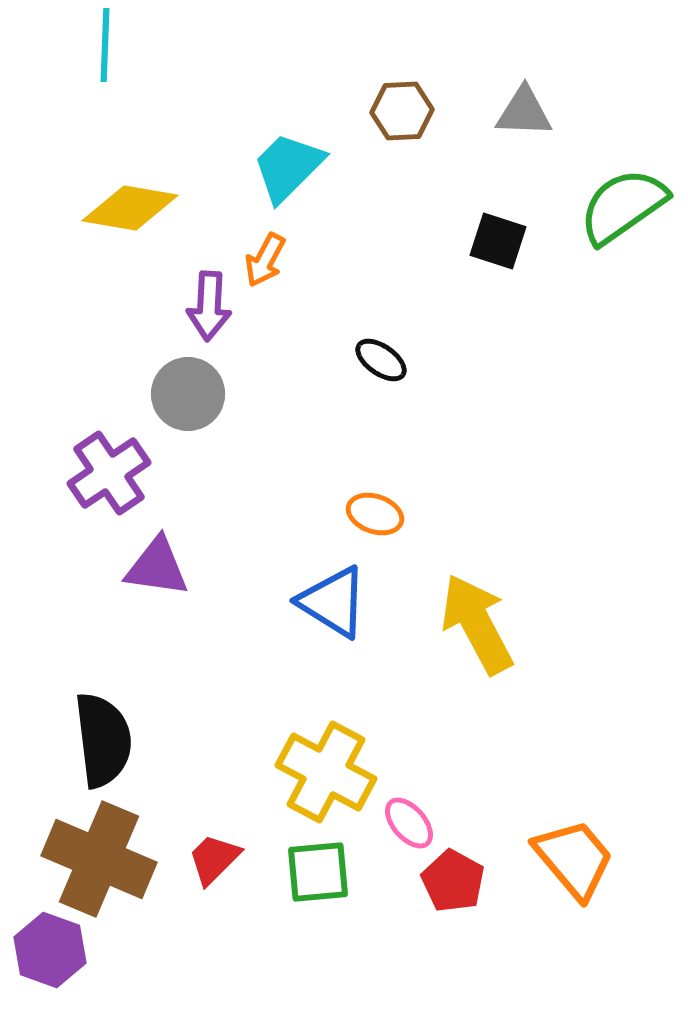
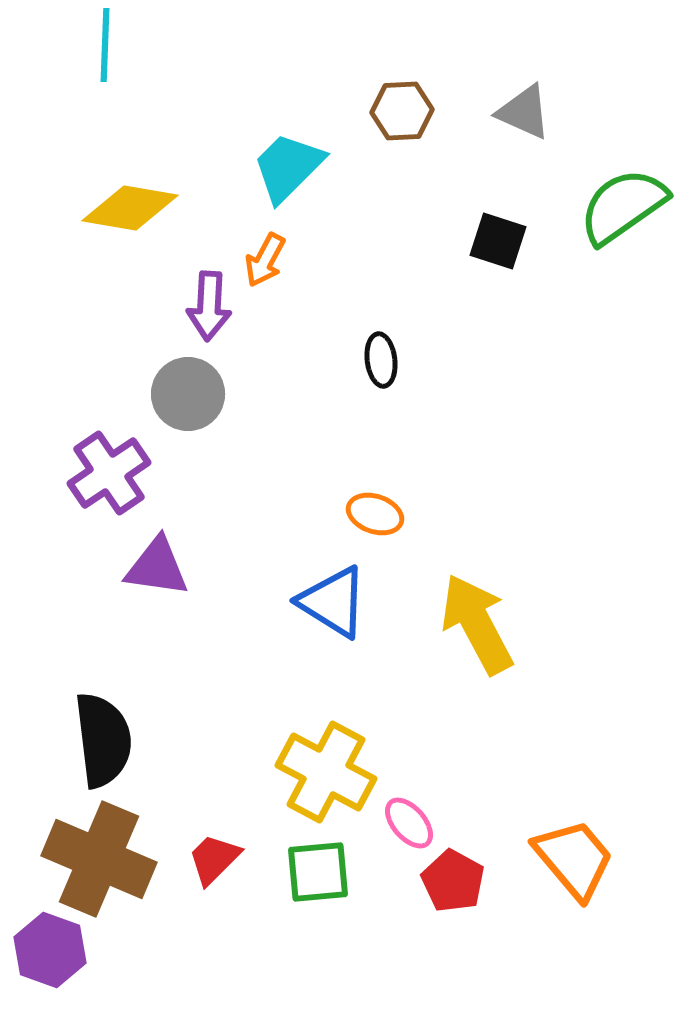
gray triangle: rotated 22 degrees clockwise
black ellipse: rotated 48 degrees clockwise
